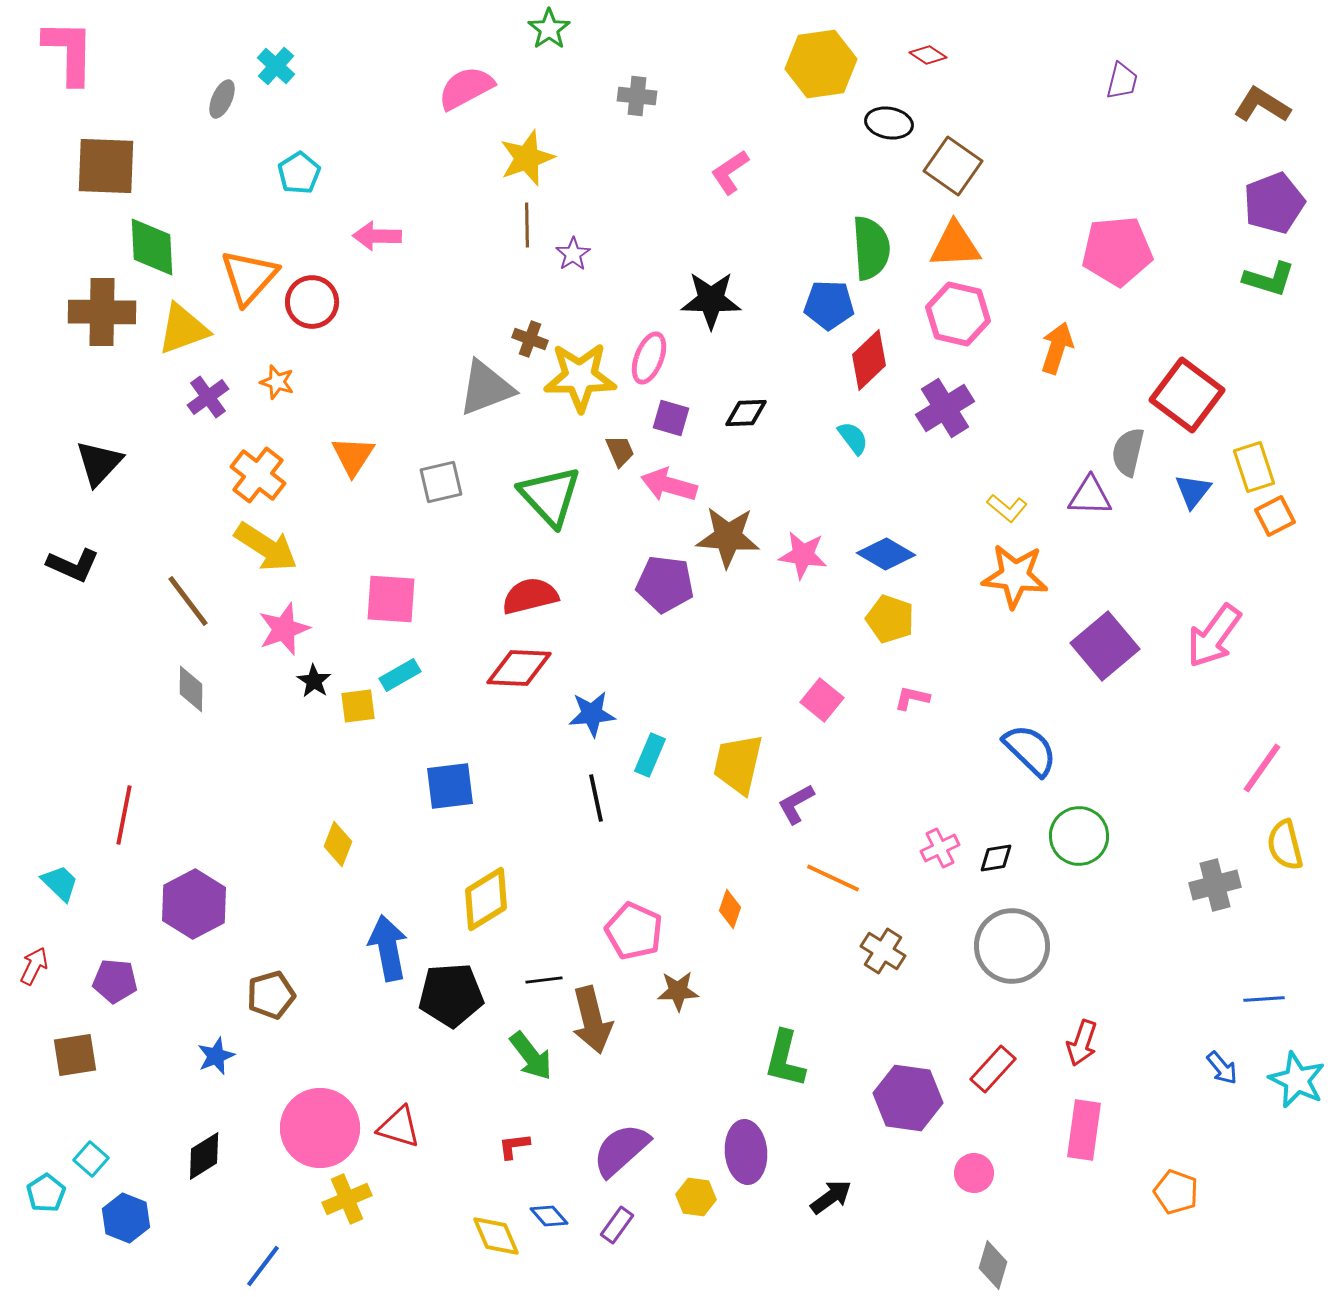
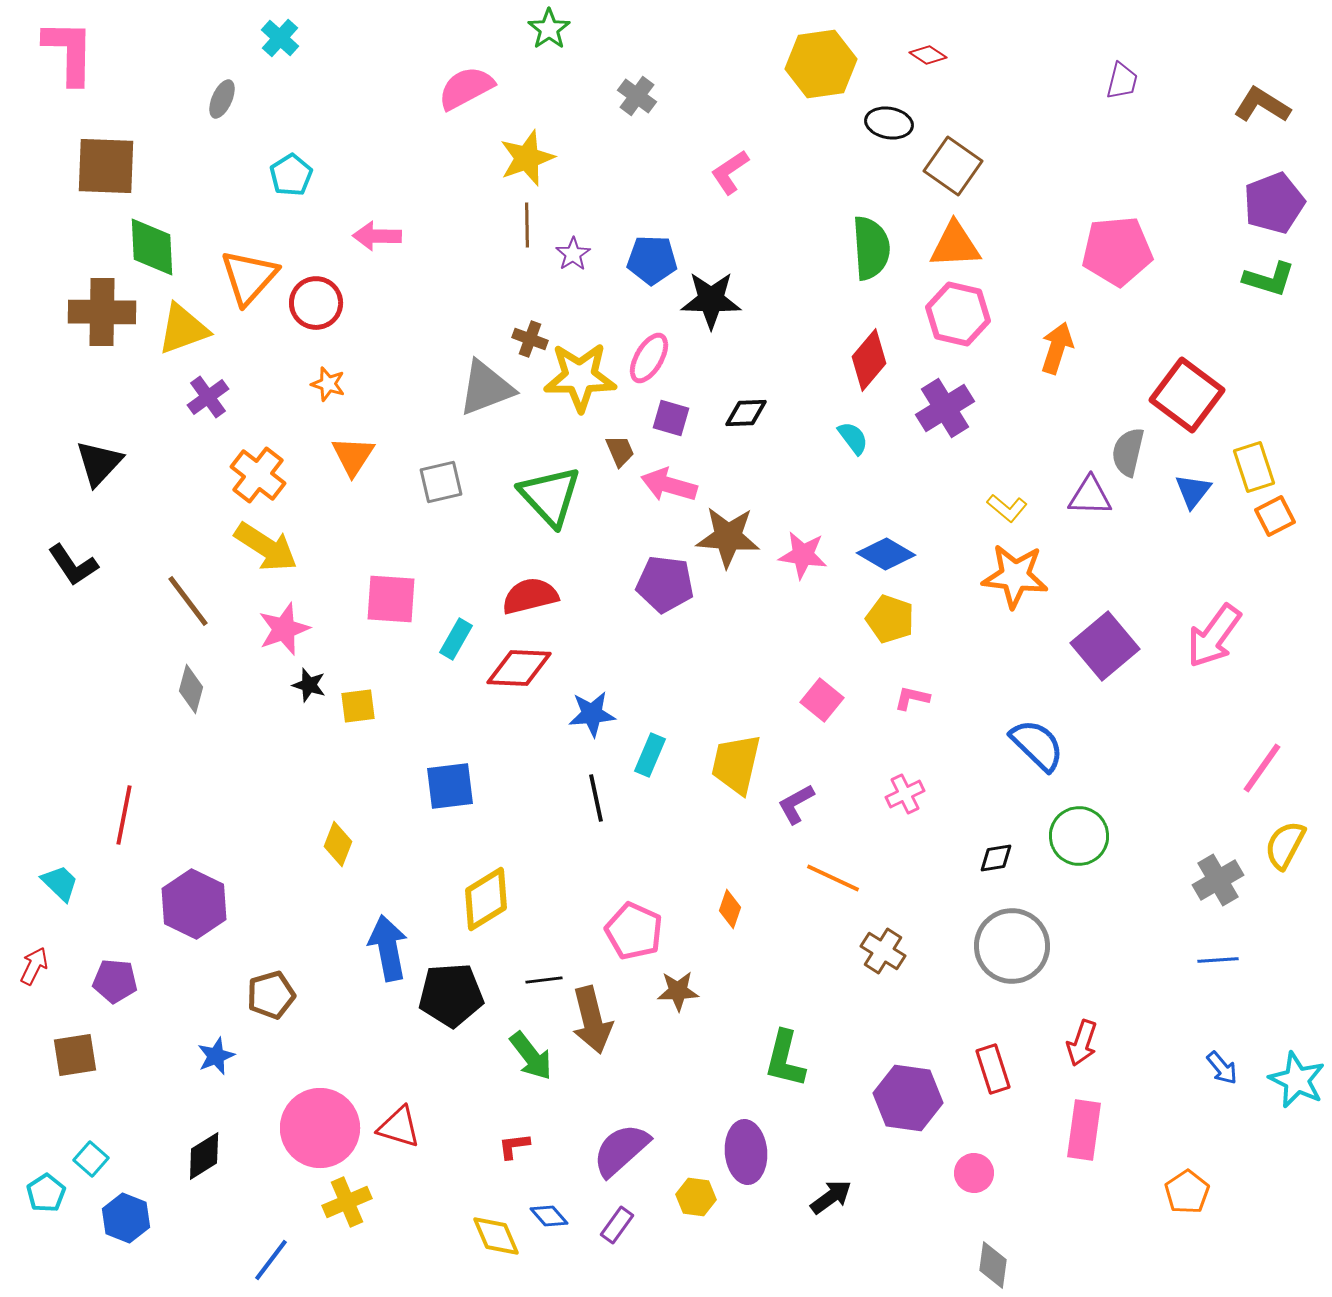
cyan cross at (276, 66): moved 4 px right, 28 px up
gray cross at (637, 96): rotated 30 degrees clockwise
cyan pentagon at (299, 173): moved 8 px left, 2 px down
red circle at (312, 302): moved 4 px right, 1 px down
blue pentagon at (829, 305): moved 177 px left, 45 px up
pink ellipse at (649, 358): rotated 9 degrees clockwise
red diamond at (869, 360): rotated 6 degrees counterclockwise
orange star at (277, 382): moved 51 px right, 2 px down
black L-shape at (73, 565): rotated 32 degrees clockwise
cyan rectangle at (400, 675): moved 56 px right, 36 px up; rotated 30 degrees counterclockwise
black star at (314, 681): moved 5 px left, 4 px down; rotated 16 degrees counterclockwise
gray diamond at (191, 689): rotated 15 degrees clockwise
blue semicircle at (1030, 750): moved 7 px right, 5 px up
yellow trapezoid at (738, 764): moved 2 px left
yellow semicircle at (1285, 845): rotated 42 degrees clockwise
pink cross at (940, 848): moved 35 px left, 54 px up
gray cross at (1215, 885): moved 3 px right, 5 px up; rotated 15 degrees counterclockwise
purple hexagon at (194, 904): rotated 6 degrees counterclockwise
blue line at (1264, 999): moved 46 px left, 39 px up
red rectangle at (993, 1069): rotated 60 degrees counterclockwise
orange pentagon at (1176, 1192): moved 11 px right; rotated 18 degrees clockwise
yellow cross at (347, 1199): moved 3 px down
gray diamond at (993, 1265): rotated 9 degrees counterclockwise
blue line at (263, 1266): moved 8 px right, 6 px up
